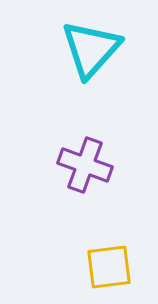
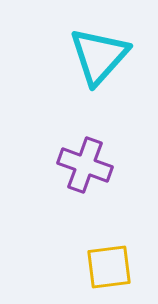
cyan triangle: moved 8 px right, 7 px down
